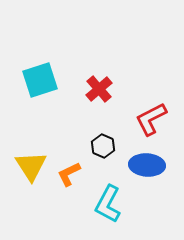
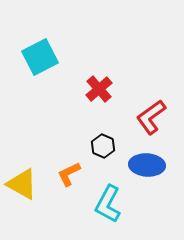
cyan square: moved 23 px up; rotated 9 degrees counterclockwise
red L-shape: moved 2 px up; rotated 9 degrees counterclockwise
yellow triangle: moved 9 px left, 18 px down; rotated 28 degrees counterclockwise
